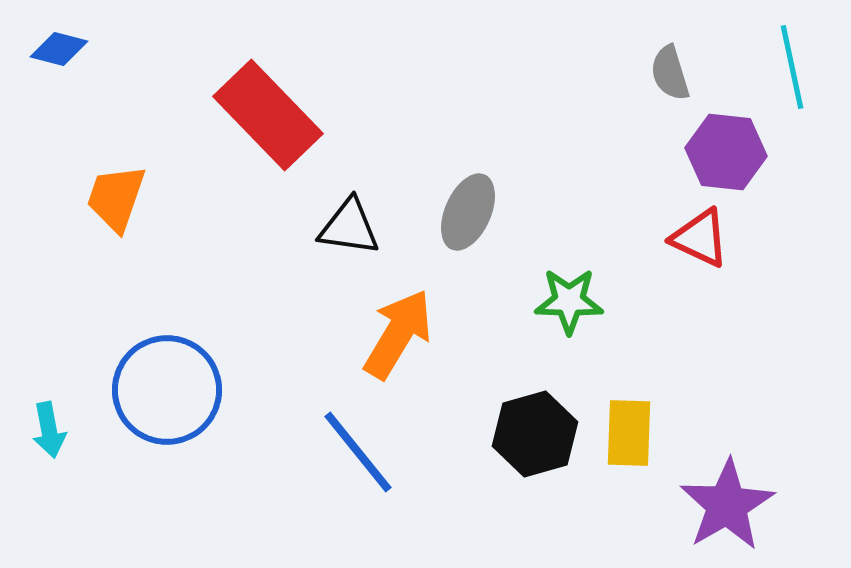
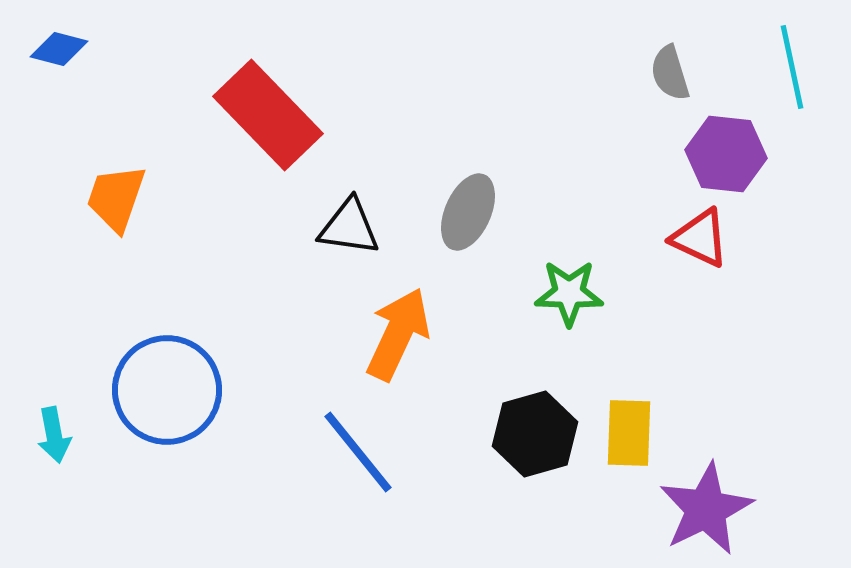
purple hexagon: moved 2 px down
green star: moved 8 px up
orange arrow: rotated 6 degrees counterclockwise
cyan arrow: moved 5 px right, 5 px down
purple star: moved 21 px left, 4 px down; rotated 4 degrees clockwise
